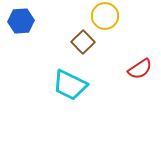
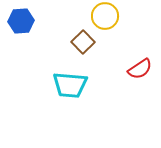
cyan trapezoid: rotated 21 degrees counterclockwise
